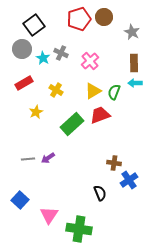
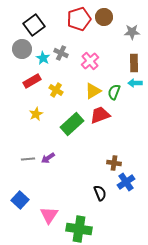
gray star: rotated 28 degrees counterclockwise
red rectangle: moved 8 px right, 2 px up
yellow star: moved 2 px down
blue cross: moved 3 px left, 2 px down
